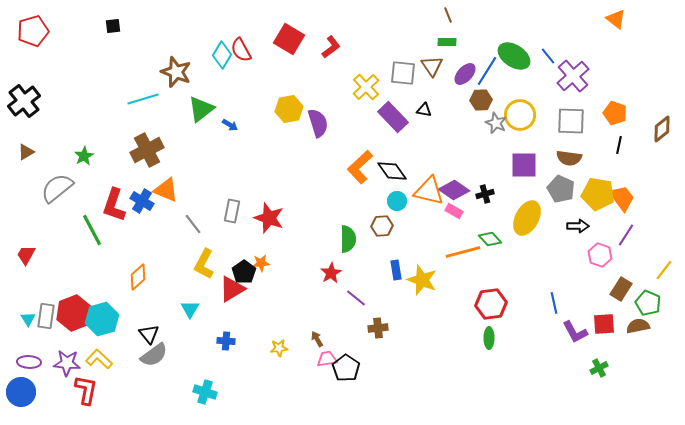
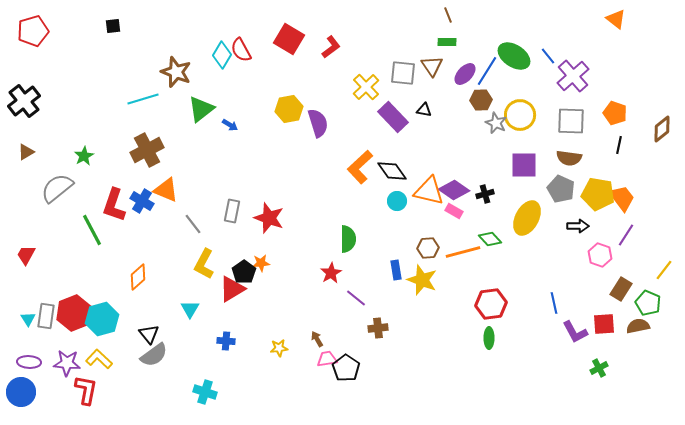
brown hexagon at (382, 226): moved 46 px right, 22 px down
